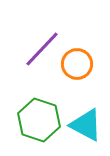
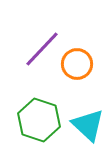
cyan triangle: moved 2 px right; rotated 15 degrees clockwise
